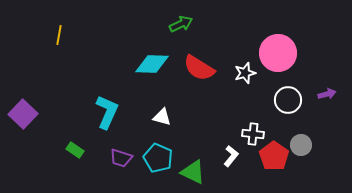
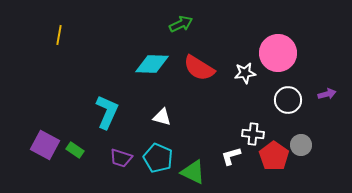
white star: rotated 10 degrees clockwise
purple square: moved 22 px right, 31 px down; rotated 16 degrees counterclockwise
white L-shape: rotated 145 degrees counterclockwise
